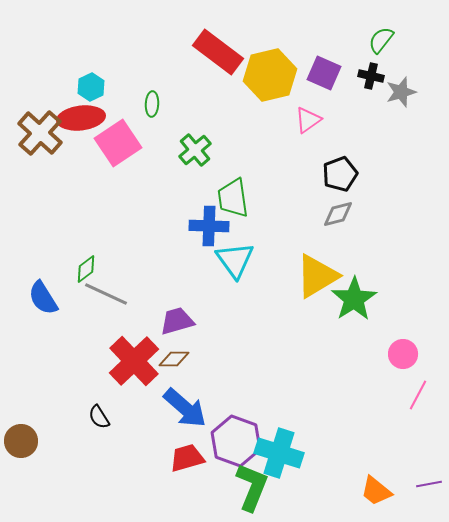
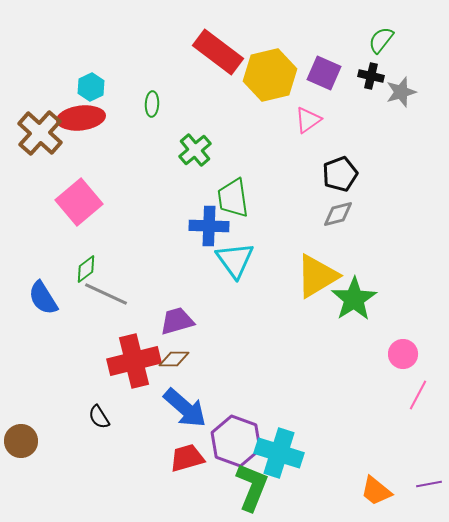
pink square: moved 39 px left, 59 px down; rotated 6 degrees counterclockwise
red cross: rotated 30 degrees clockwise
